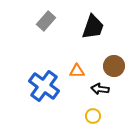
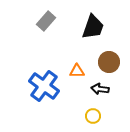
brown circle: moved 5 px left, 4 px up
